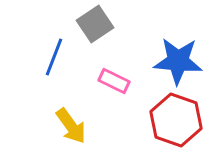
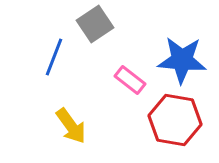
blue star: moved 4 px right, 1 px up
pink rectangle: moved 16 px right, 1 px up; rotated 12 degrees clockwise
red hexagon: moved 1 px left; rotated 9 degrees counterclockwise
